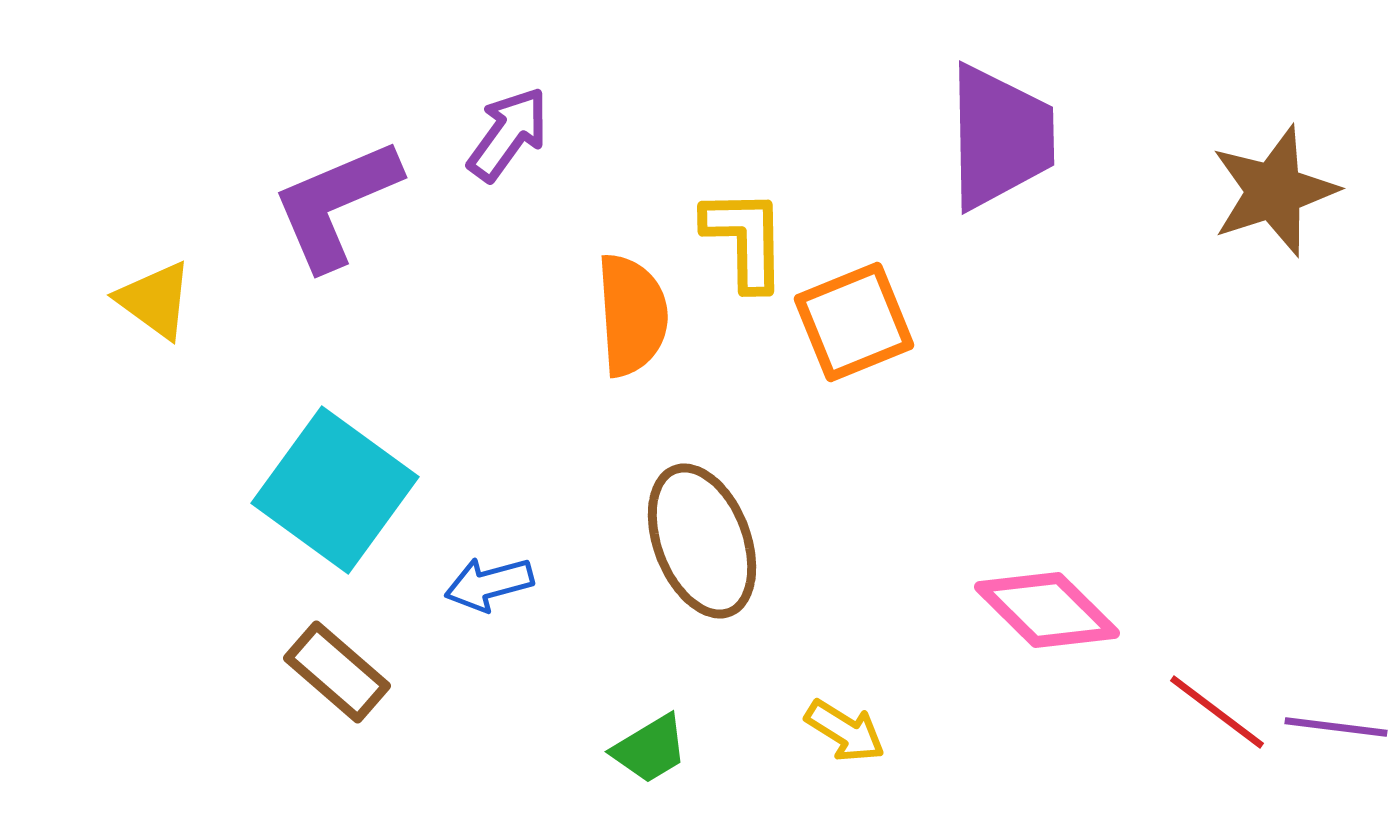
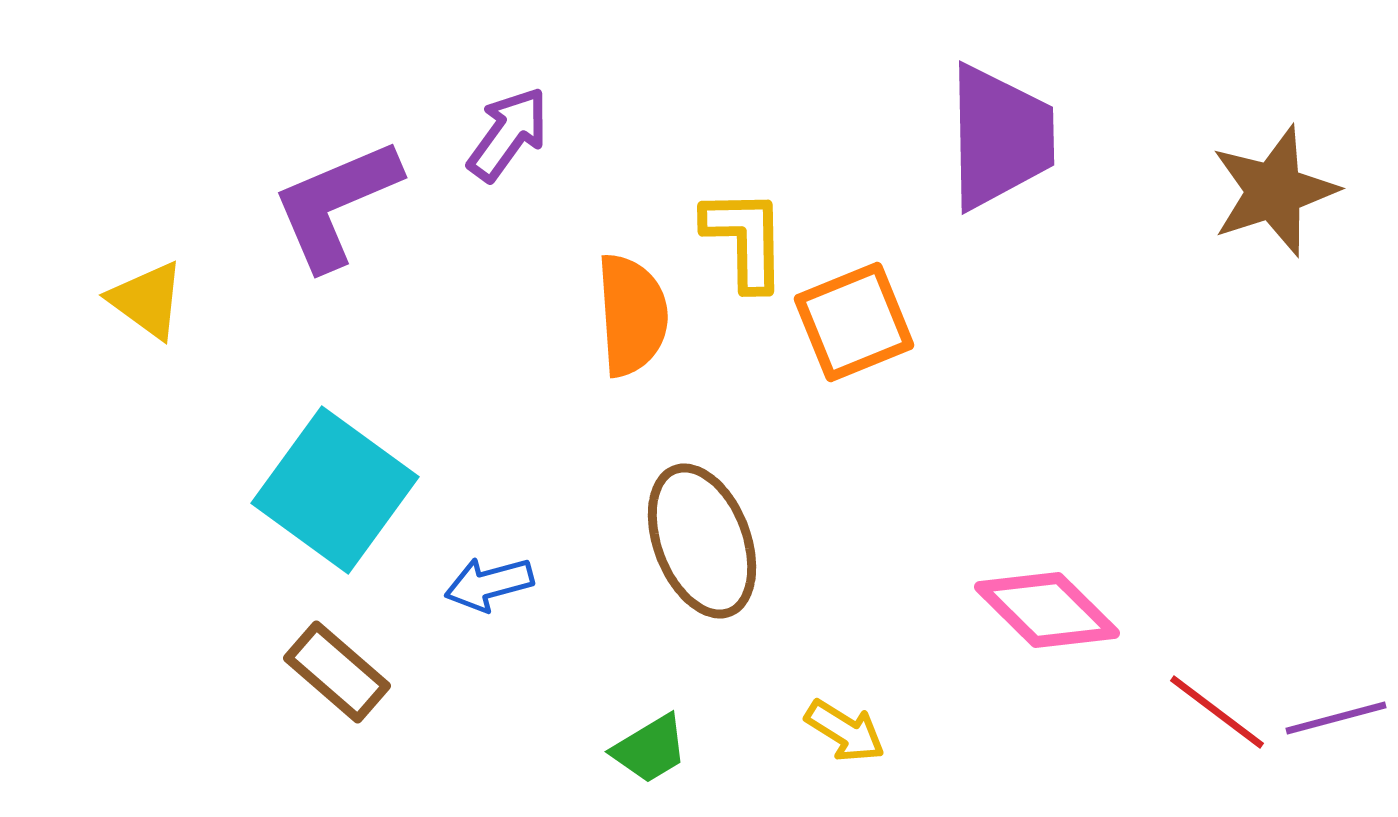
yellow triangle: moved 8 px left
purple line: moved 9 px up; rotated 22 degrees counterclockwise
